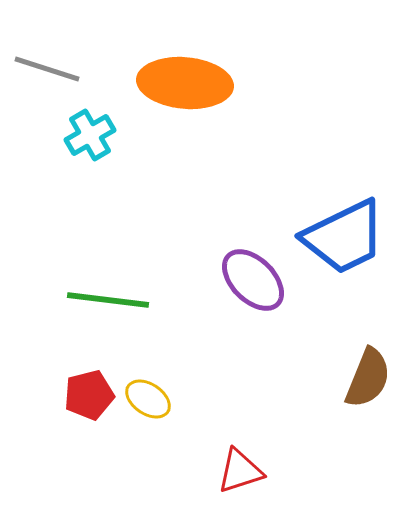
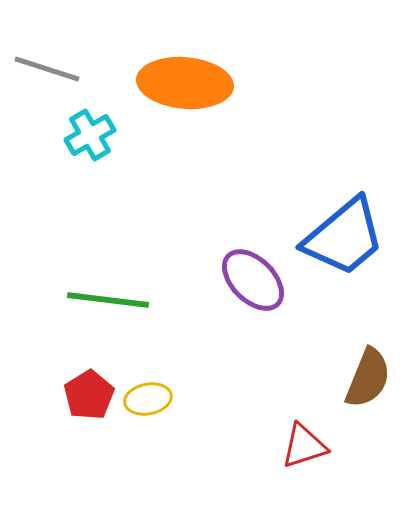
blue trapezoid: rotated 14 degrees counterclockwise
red pentagon: rotated 18 degrees counterclockwise
yellow ellipse: rotated 45 degrees counterclockwise
red triangle: moved 64 px right, 25 px up
